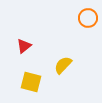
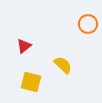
orange circle: moved 6 px down
yellow semicircle: rotated 90 degrees clockwise
